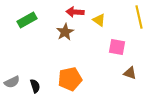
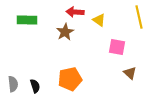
green rectangle: rotated 30 degrees clockwise
brown triangle: rotated 24 degrees clockwise
gray semicircle: moved 1 px right, 2 px down; rotated 70 degrees counterclockwise
